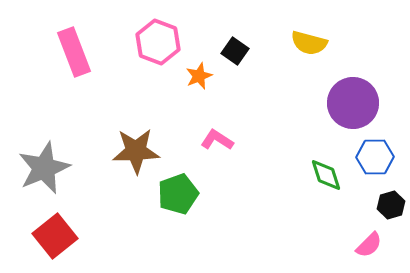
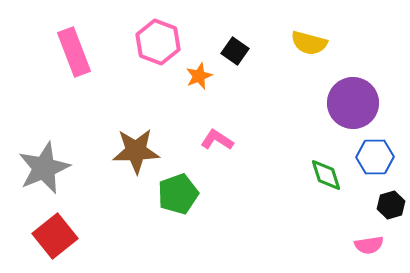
pink semicircle: rotated 36 degrees clockwise
